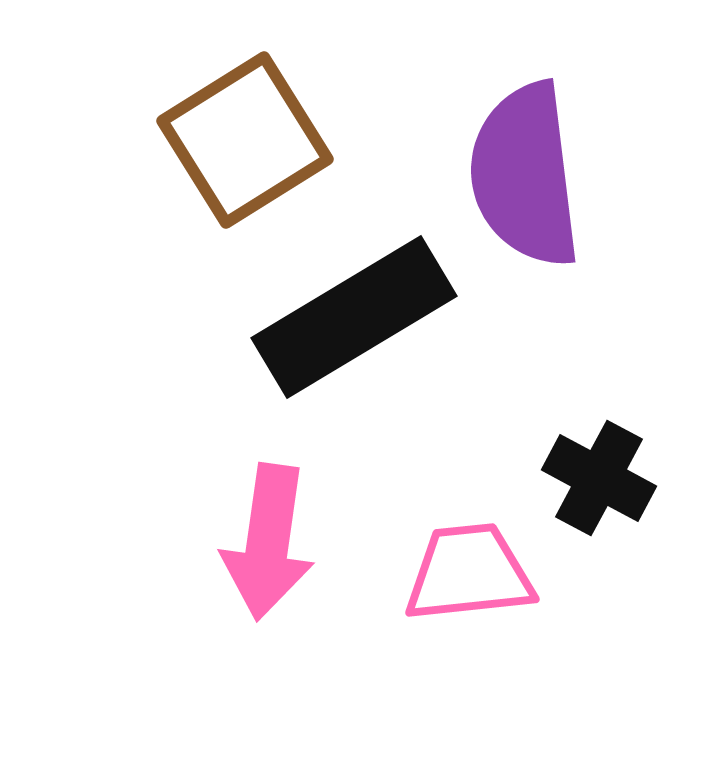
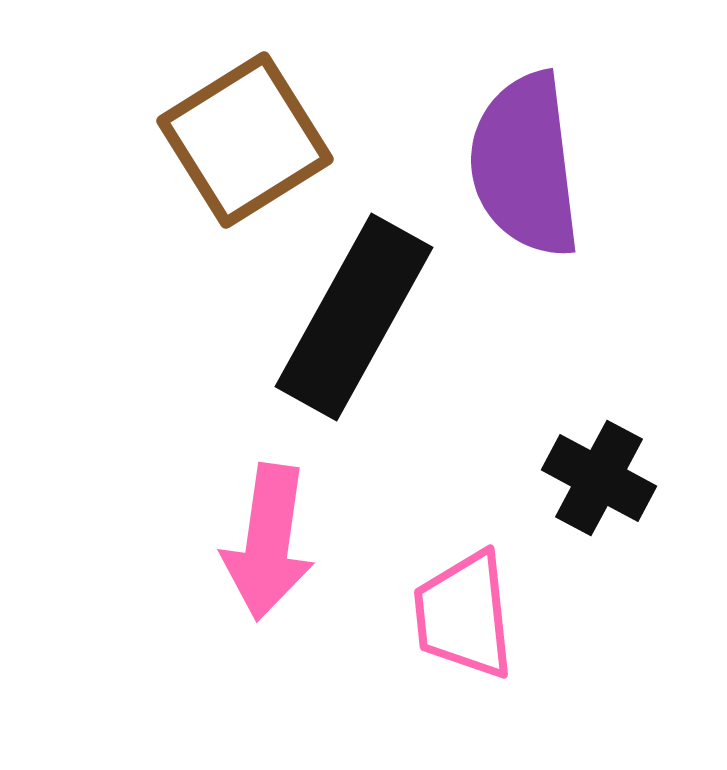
purple semicircle: moved 10 px up
black rectangle: rotated 30 degrees counterclockwise
pink trapezoid: moved 5 px left, 42 px down; rotated 90 degrees counterclockwise
